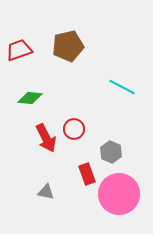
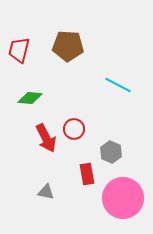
brown pentagon: rotated 16 degrees clockwise
red trapezoid: rotated 56 degrees counterclockwise
cyan line: moved 4 px left, 2 px up
red rectangle: rotated 10 degrees clockwise
pink circle: moved 4 px right, 4 px down
